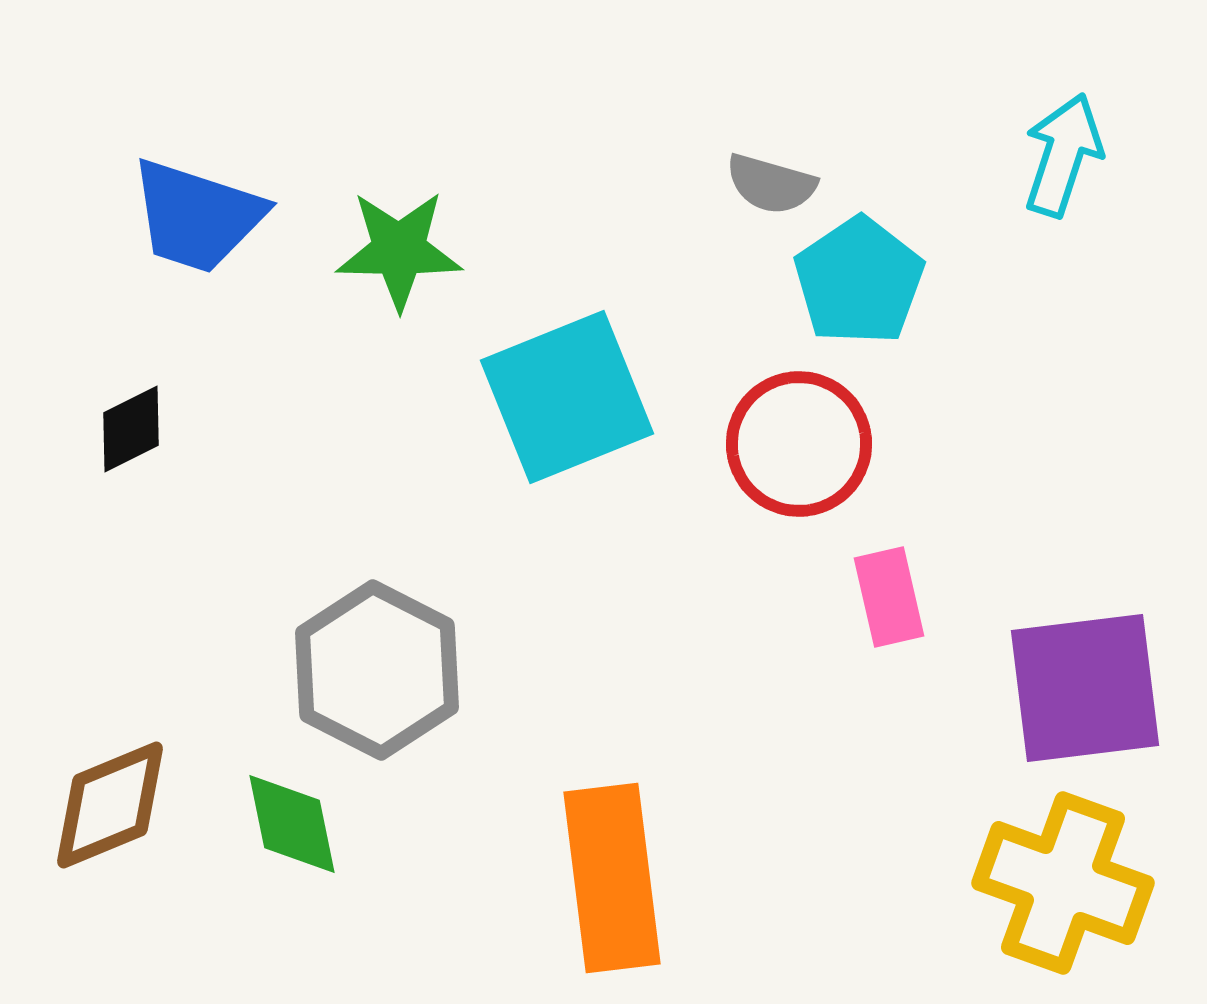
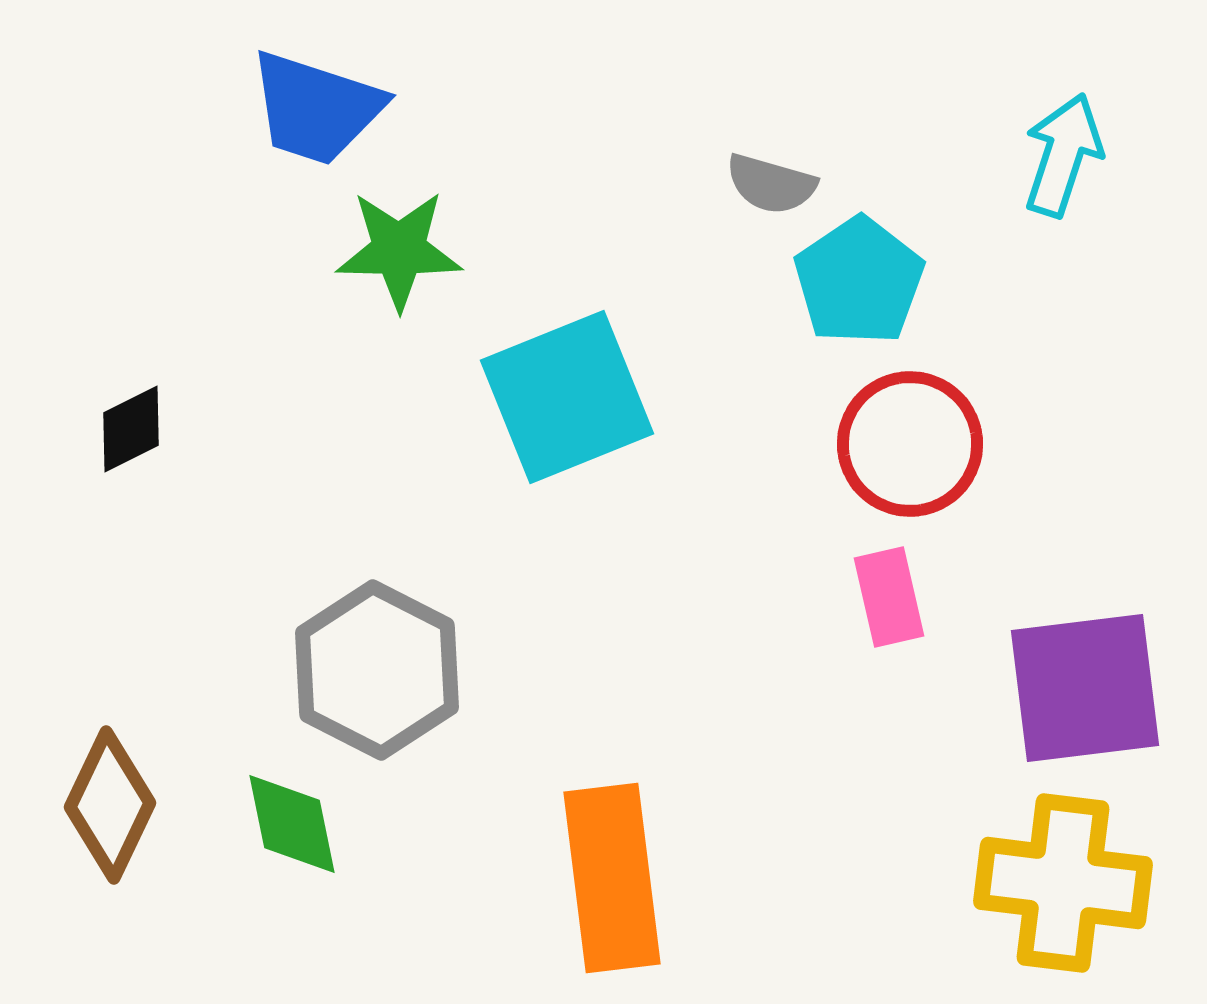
blue trapezoid: moved 119 px right, 108 px up
red circle: moved 111 px right
brown diamond: rotated 42 degrees counterclockwise
yellow cross: rotated 13 degrees counterclockwise
